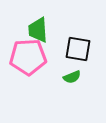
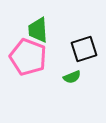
black square: moved 6 px right; rotated 28 degrees counterclockwise
pink pentagon: rotated 24 degrees clockwise
